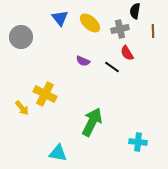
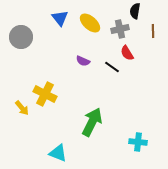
cyan triangle: rotated 12 degrees clockwise
